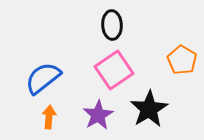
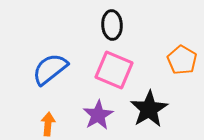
pink square: rotated 33 degrees counterclockwise
blue semicircle: moved 7 px right, 9 px up
orange arrow: moved 1 px left, 7 px down
